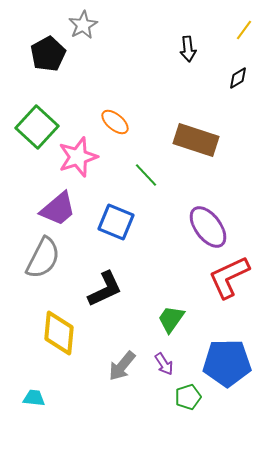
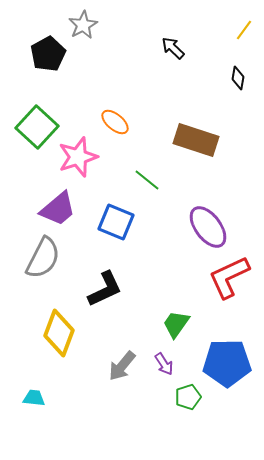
black arrow: moved 15 px left, 1 px up; rotated 140 degrees clockwise
black diamond: rotated 50 degrees counterclockwise
green line: moved 1 px right, 5 px down; rotated 8 degrees counterclockwise
green trapezoid: moved 5 px right, 5 px down
yellow diamond: rotated 15 degrees clockwise
